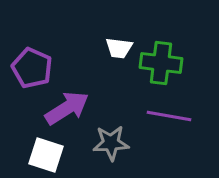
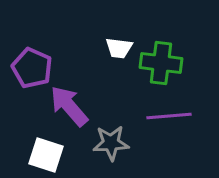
purple arrow: moved 2 px right, 2 px up; rotated 99 degrees counterclockwise
purple line: rotated 15 degrees counterclockwise
